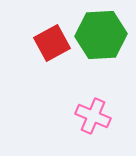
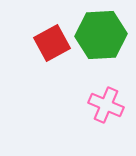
pink cross: moved 13 px right, 11 px up
